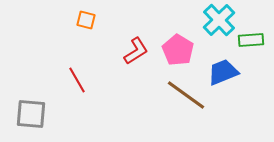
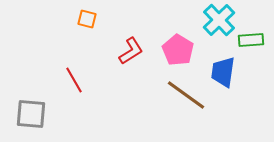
orange square: moved 1 px right, 1 px up
red L-shape: moved 5 px left
blue trapezoid: rotated 60 degrees counterclockwise
red line: moved 3 px left
